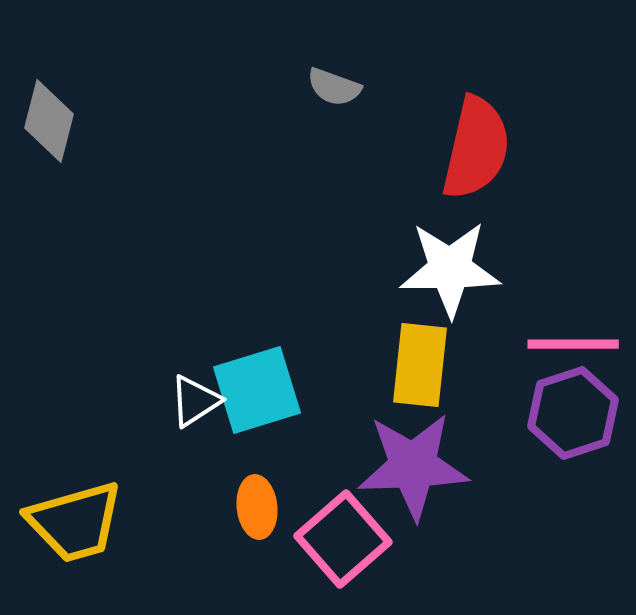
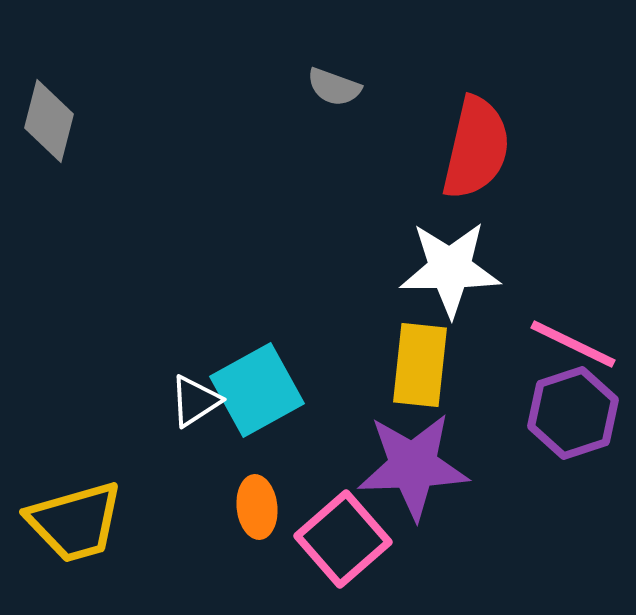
pink line: rotated 26 degrees clockwise
cyan square: rotated 12 degrees counterclockwise
